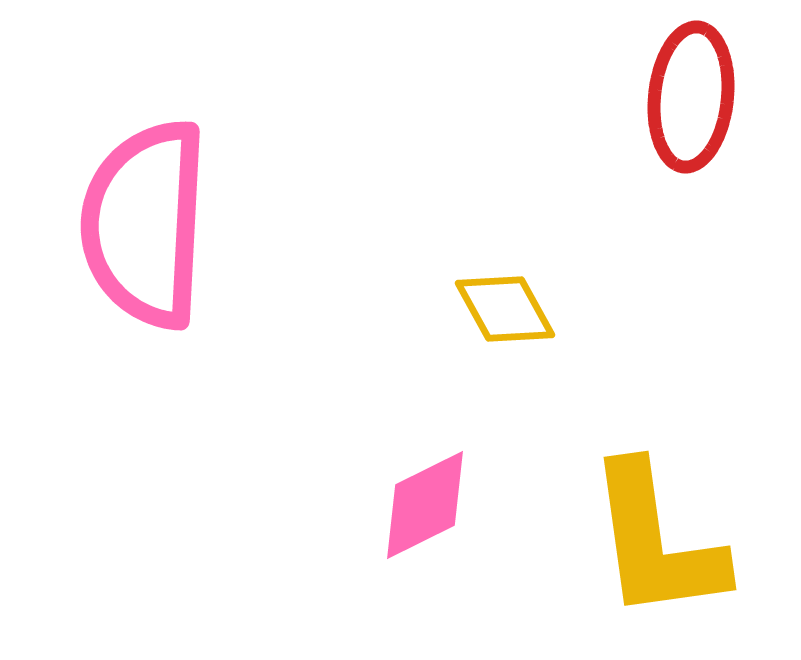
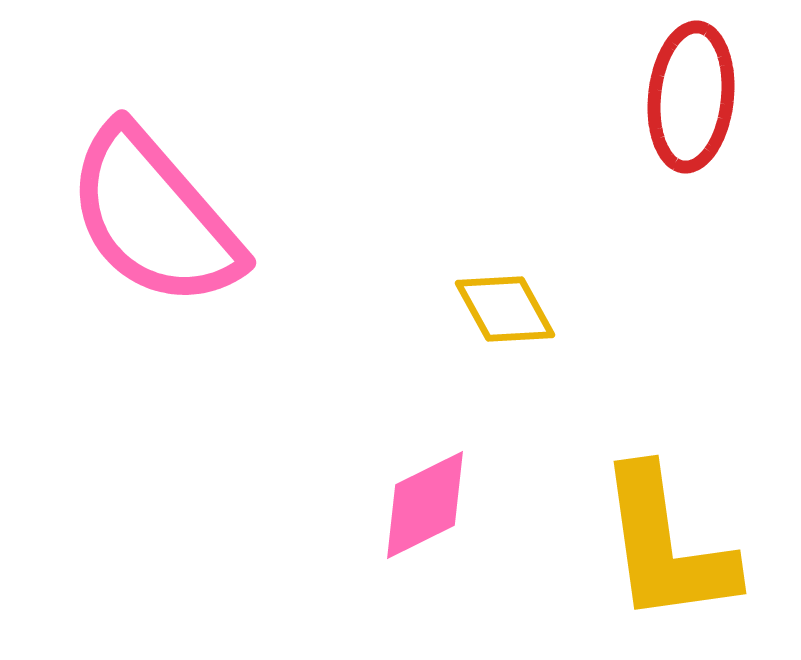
pink semicircle: moved 9 px right, 7 px up; rotated 44 degrees counterclockwise
yellow L-shape: moved 10 px right, 4 px down
